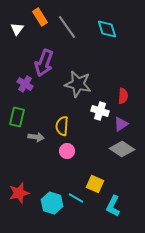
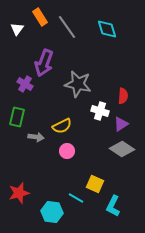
yellow semicircle: rotated 120 degrees counterclockwise
cyan hexagon: moved 9 px down; rotated 10 degrees counterclockwise
